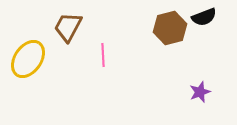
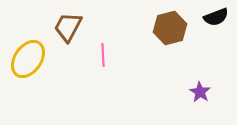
black semicircle: moved 12 px right
purple star: rotated 20 degrees counterclockwise
